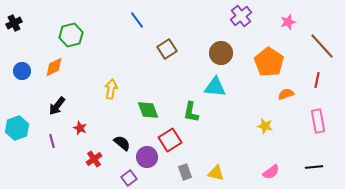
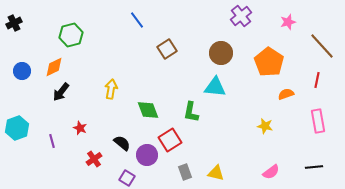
black arrow: moved 4 px right, 14 px up
purple circle: moved 2 px up
purple square: moved 2 px left; rotated 21 degrees counterclockwise
